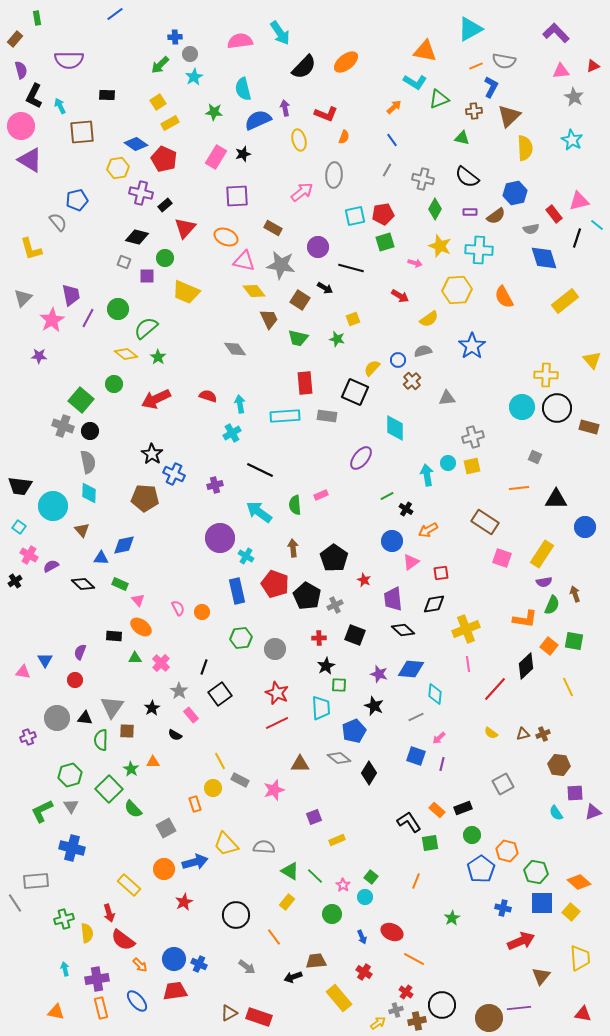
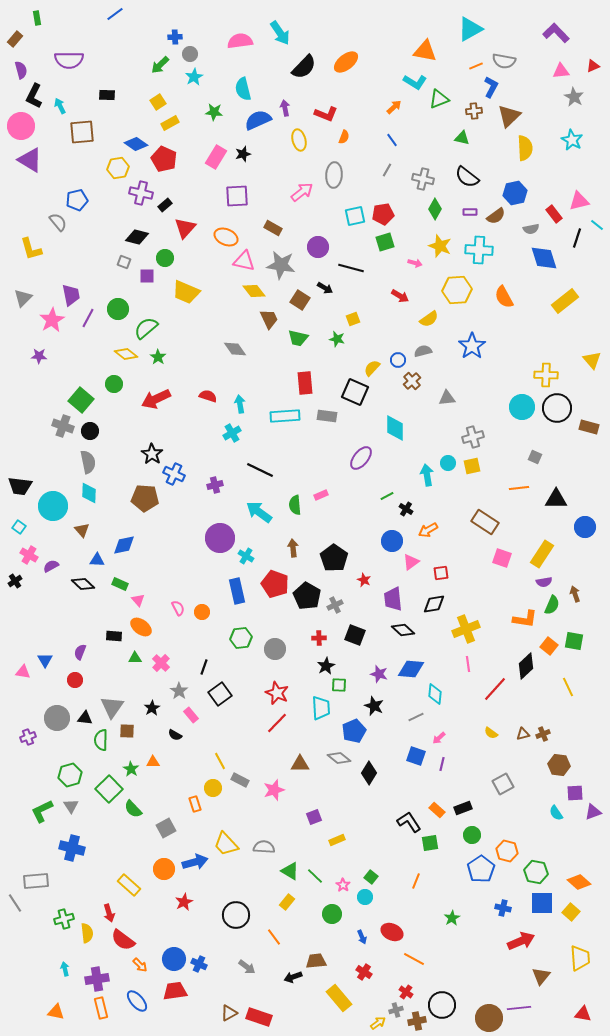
blue triangle at (101, 558): moved 4 px left, 2 px down
red line at (277, 723): rotated 20 degrees counterclockwise
